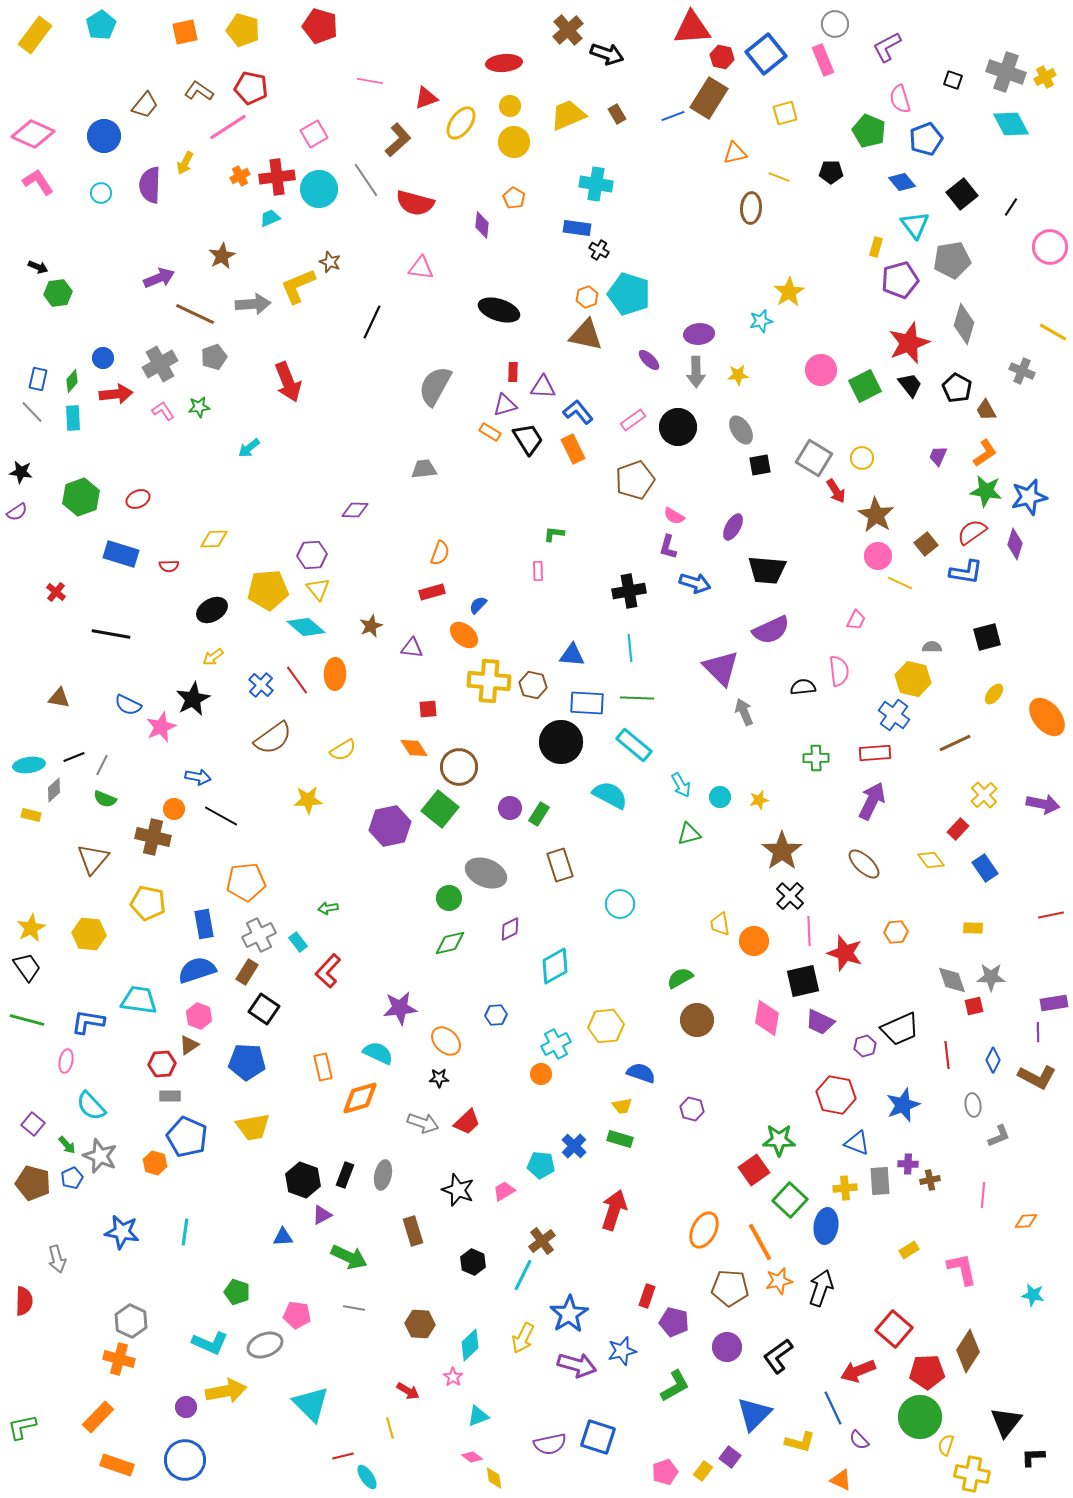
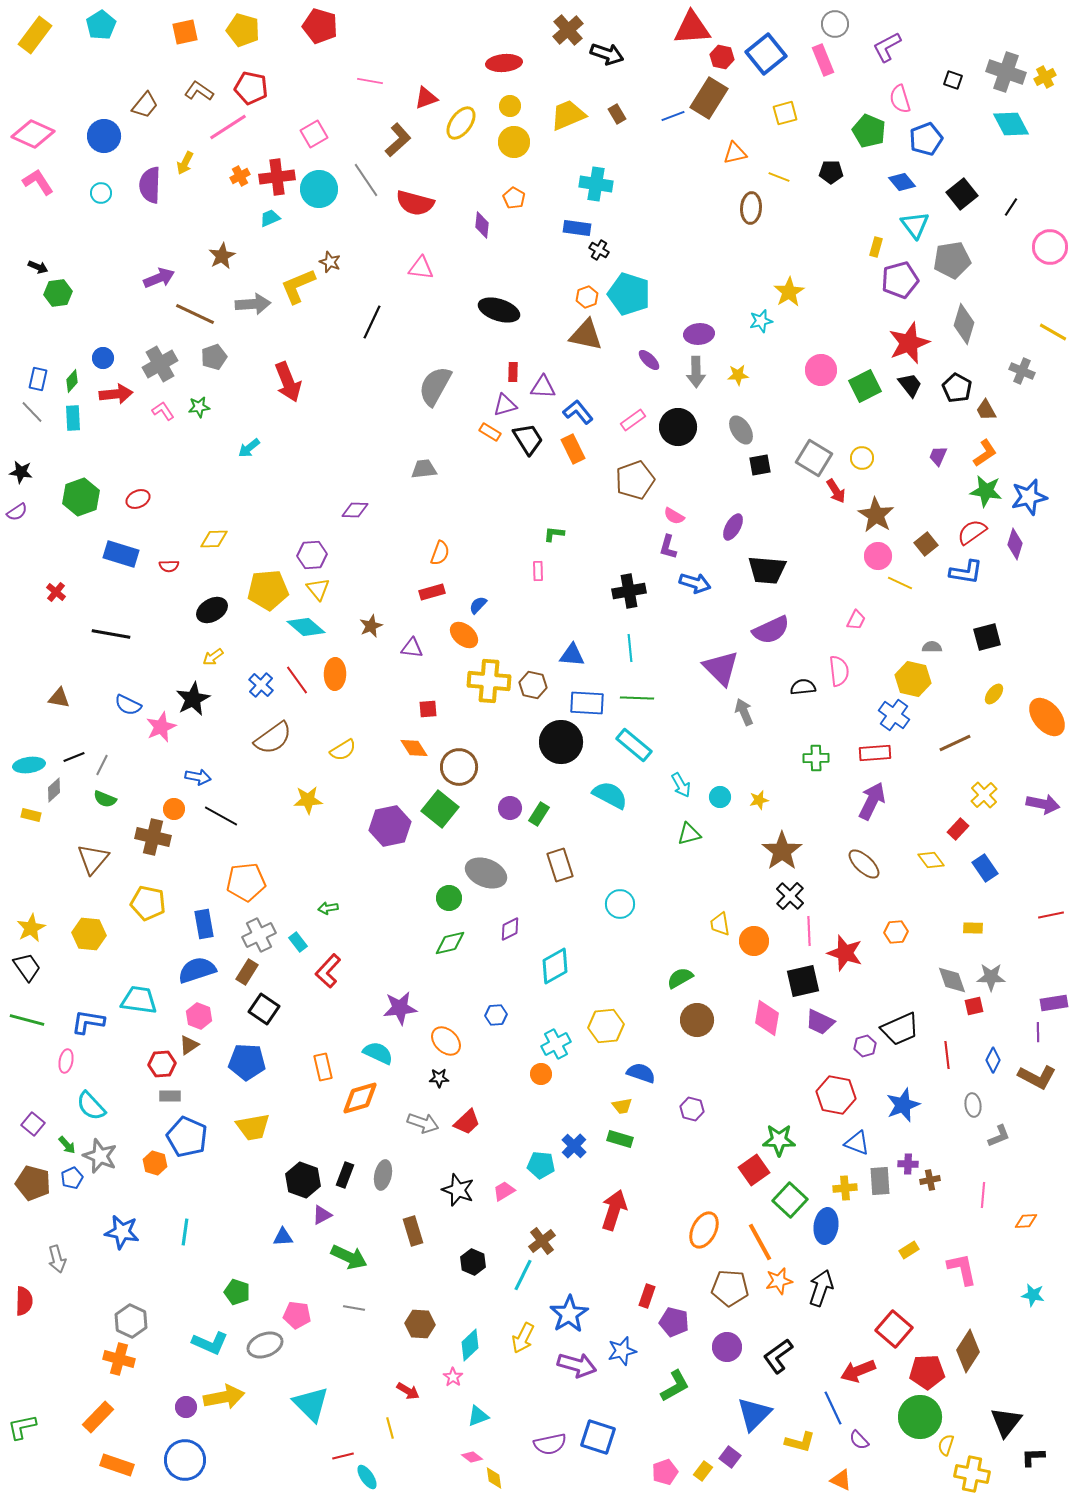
yellow arrow at (226, 1391): moved 2 px left, 6 px down
